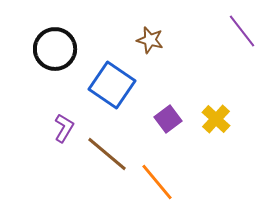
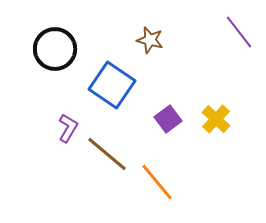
purple line: moved 3 px left, 1 px down
purple L-shape: moved 4 px right
